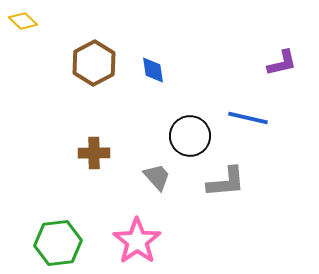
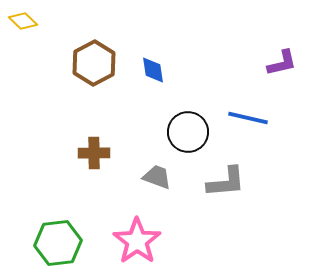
black circle: moved 2 px left, 4 px up
gray trapezoid: rotated 28 degrees counterclockwise
